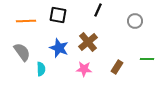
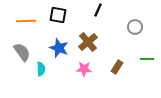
gray circle: moved 6 px down
